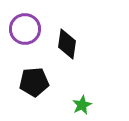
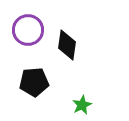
purple circle: moved 3 px right, 1 px down
black diamond: moved 1 px down
